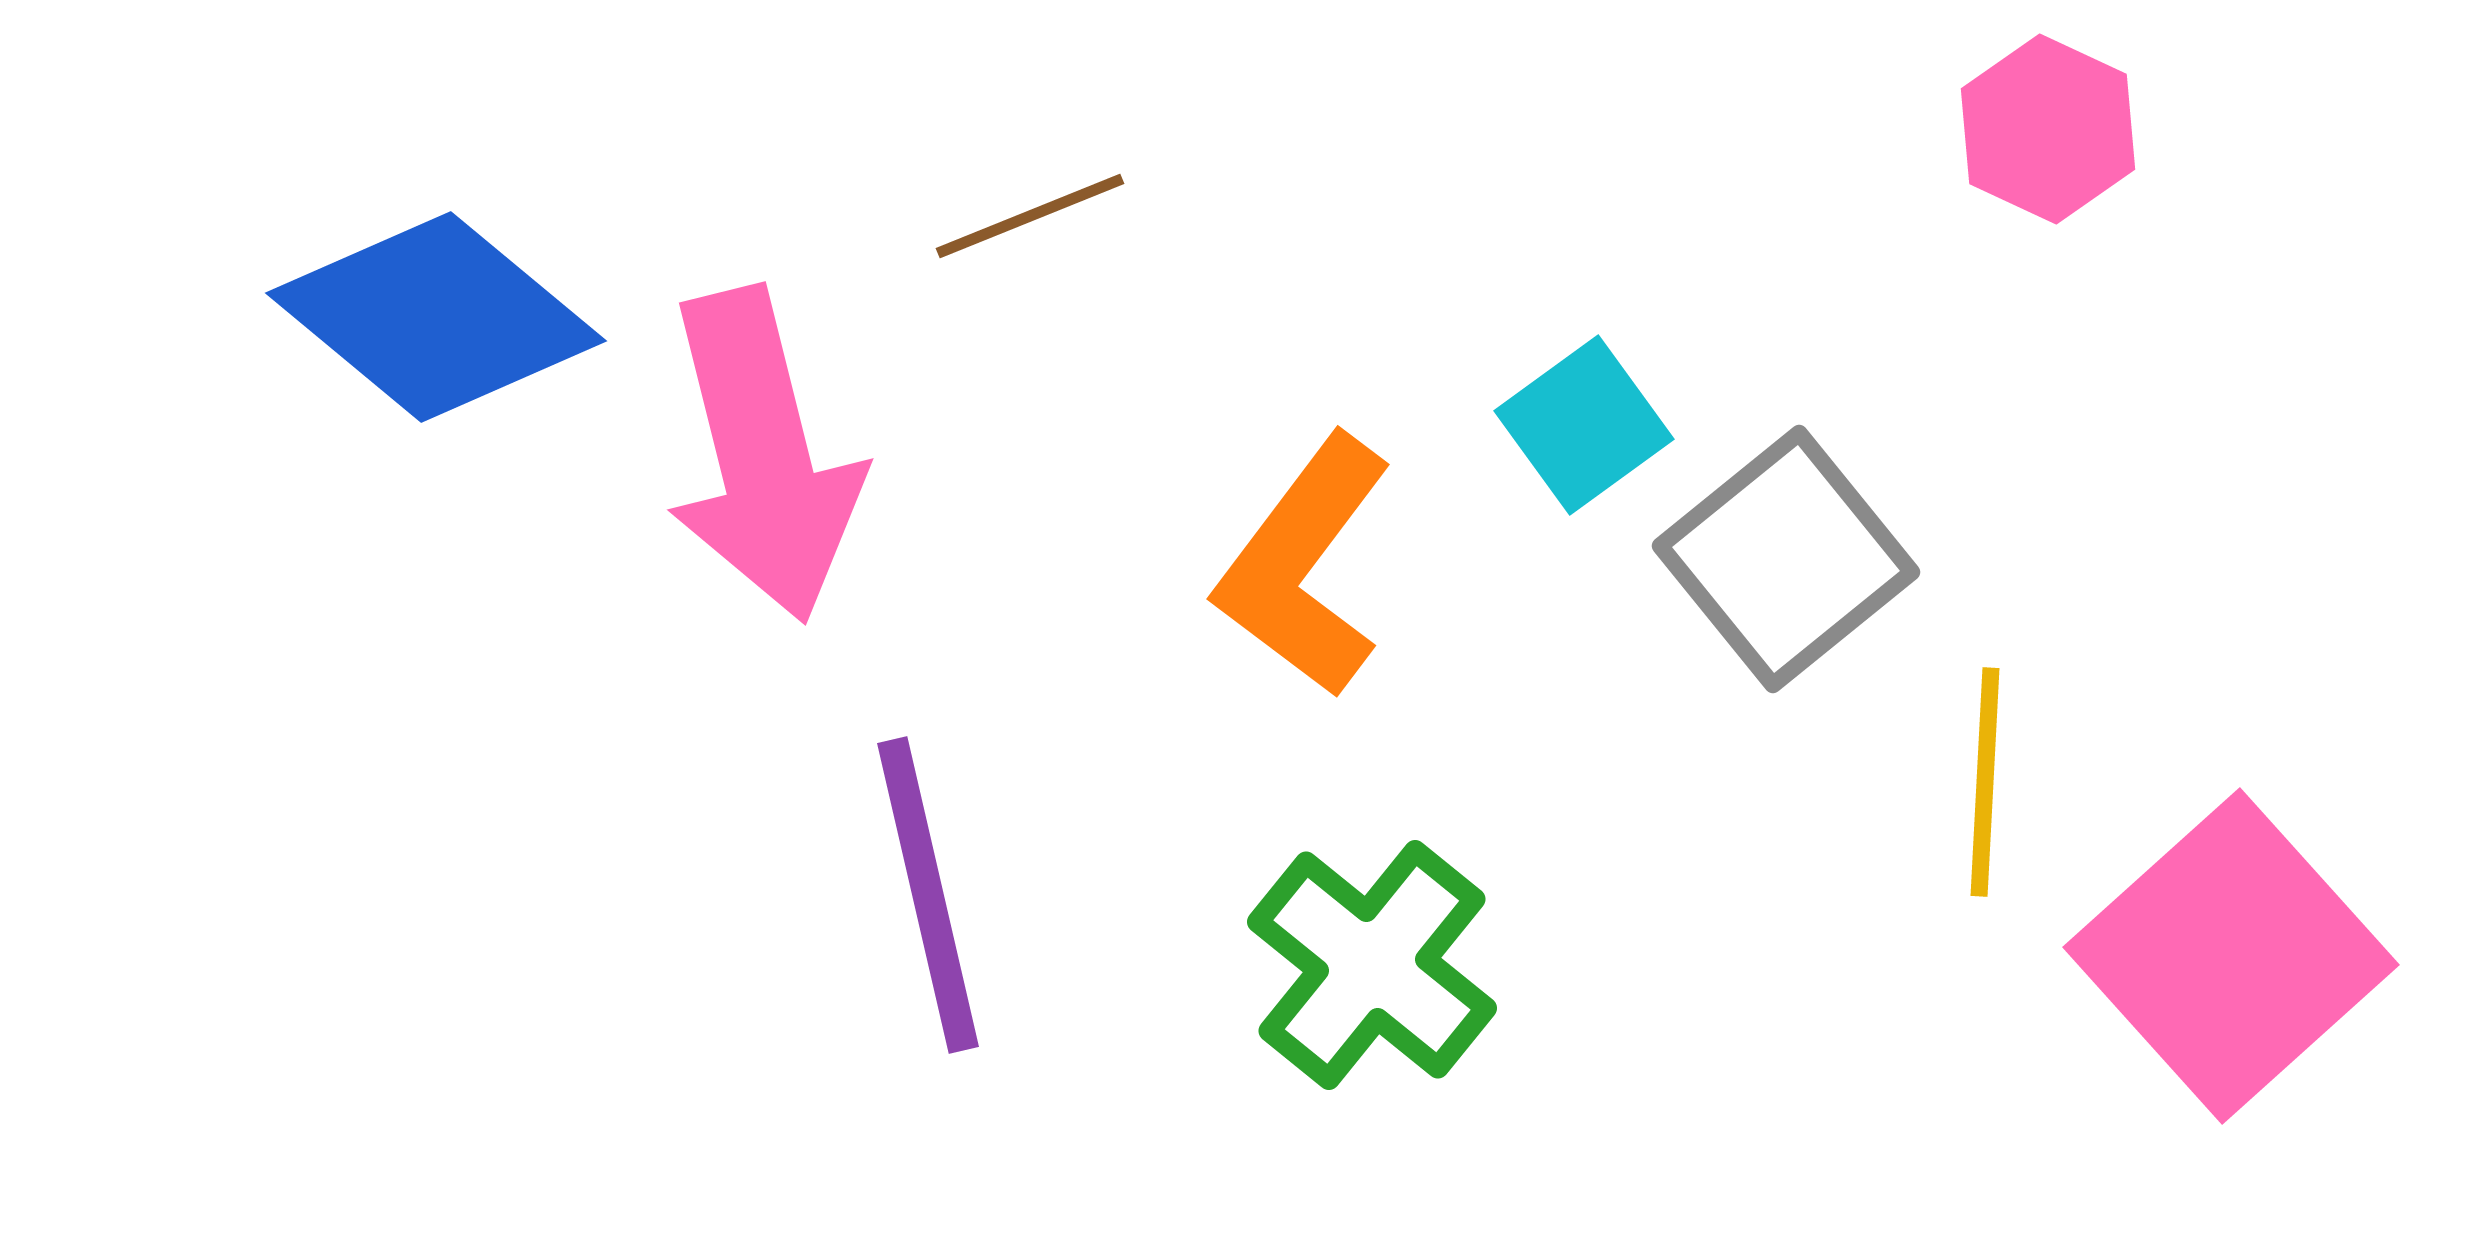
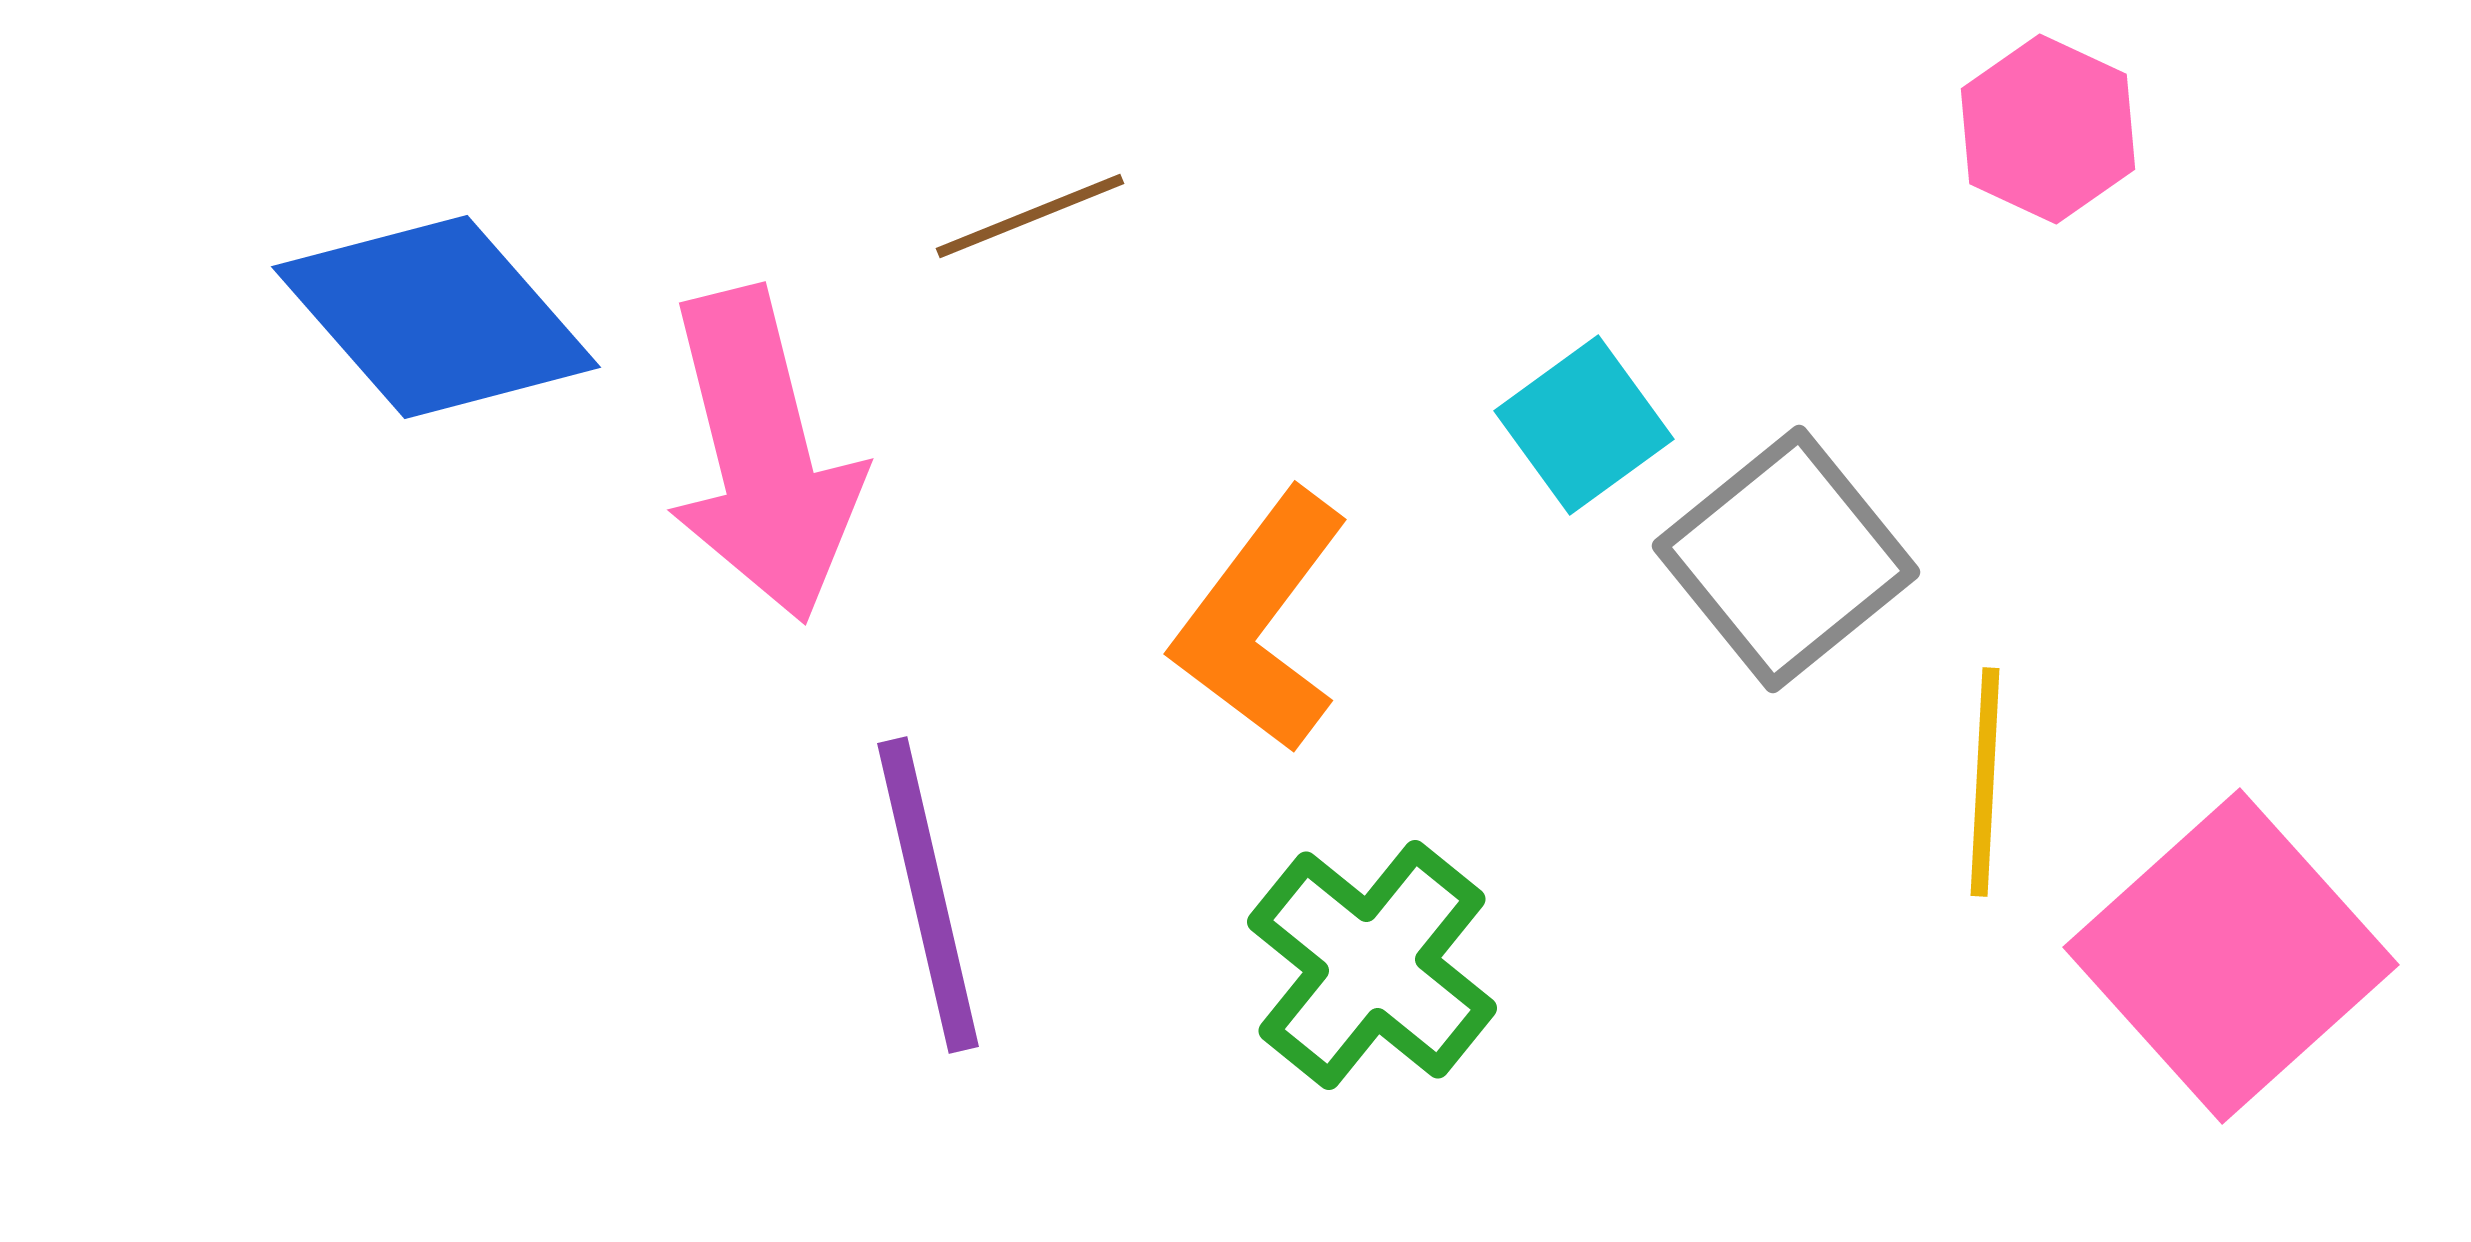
blue diamond: rotated 9 degrees clockwise
orange L-shape: moved 43 px left, 55 px down
